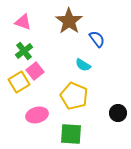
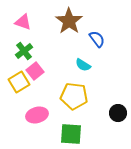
yellow pentagon: rotated 16 degrees counterclockwise
